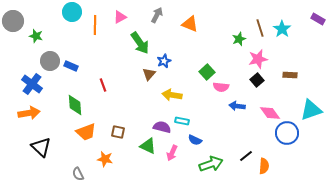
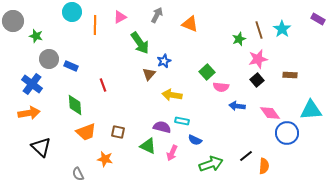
brown line at (260, 28): moved 1 px left, 2 px down
gray circle at (50, 61): moved 1 px left, 2 px up
cyan triangle at (311, 110): rotated 15 degrees clockwise
